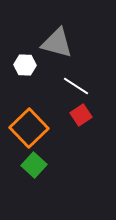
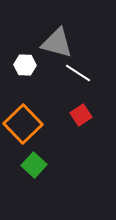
white line: moved 2 px right, 13 px up
orange square: moved 6 px left, 4 px up
